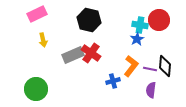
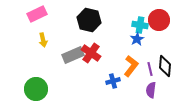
purple line: rotated 64 degrees clockwise
